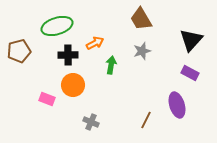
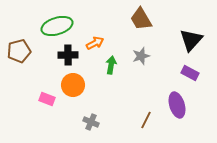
gray star: moved 1 px left, 5 px down
